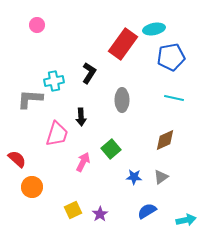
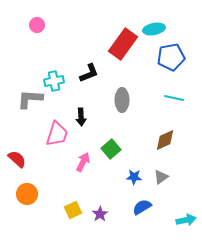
black L-shape: rotated 35 degrees clockwise
orange circle: moved 5 px left, 7 px down
blue semicircle: moved 5 px left, 4 px up
